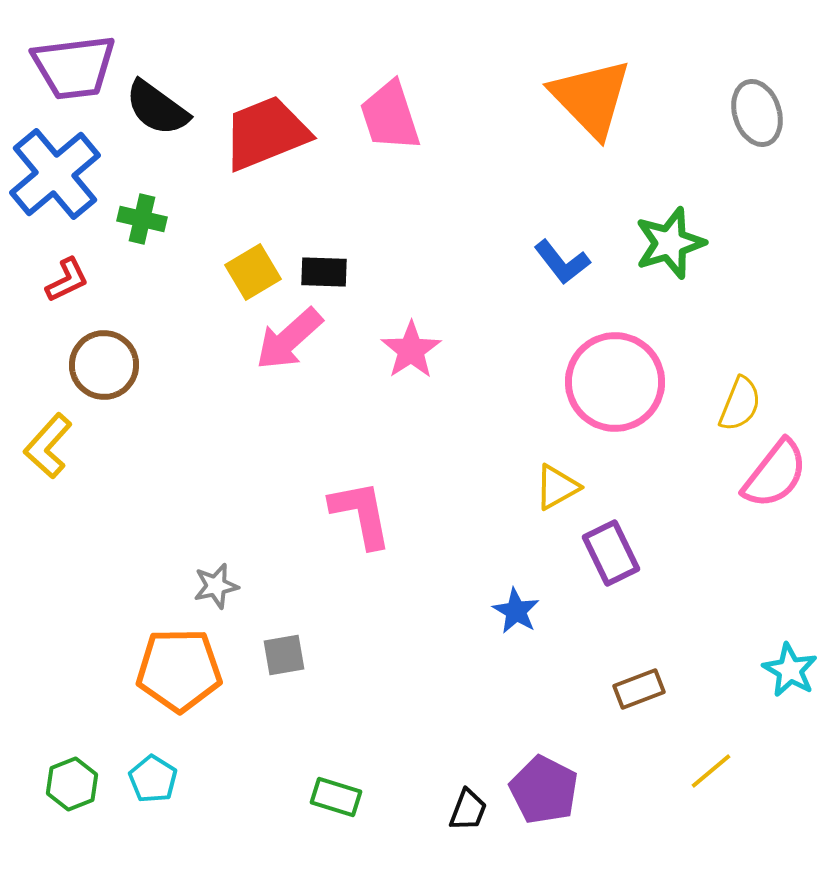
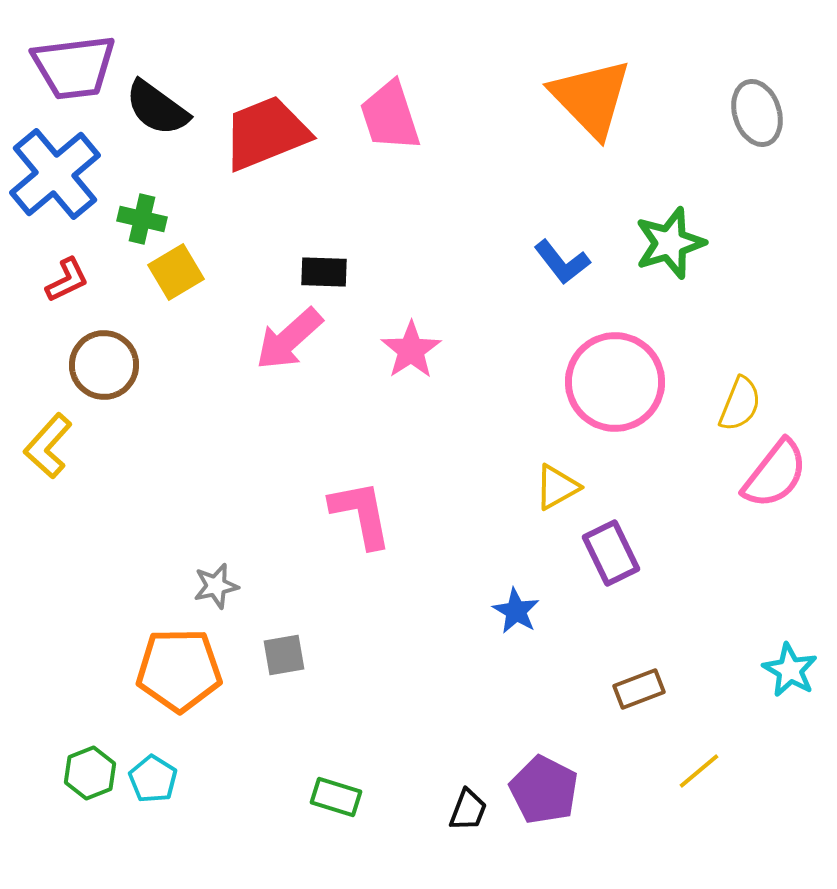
yellow square: moved 77 px left
yellow line: moved 12 px left
green hexagon: moved 18 px right, 11 px up
